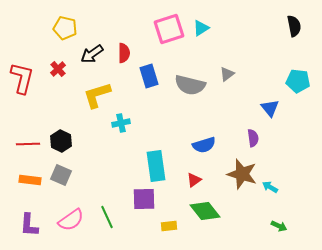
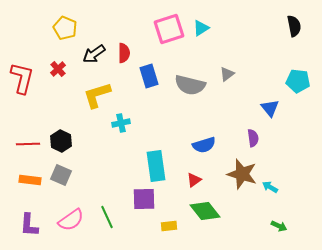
yellow pentagon: rotated 10 degrees clockwise
black arrow: moved 2 px right
